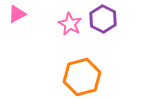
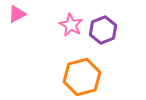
purple hexagon: moved 11 px down; rotated 12 degrees clockwise
pink star: moved 1 px right, 1 px down
